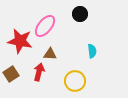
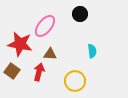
red star: moved 3 px down
brown square: moved 1 px right, 3 px up; rotated 21 degrees counterclockwise
